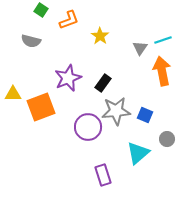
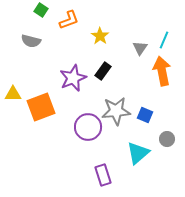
cyan line: moved 1 px right; rotated 48 degrees counterclockwise
purple star: moved 5 px right
black rectangle: moved 12 px up
